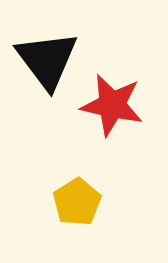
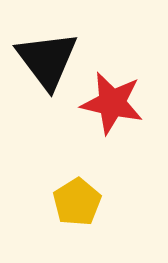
red star: moved 2 px up
